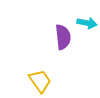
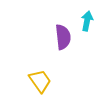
cyan arrow: moved 2 px up; rotated 90 degrees counterclockwise
